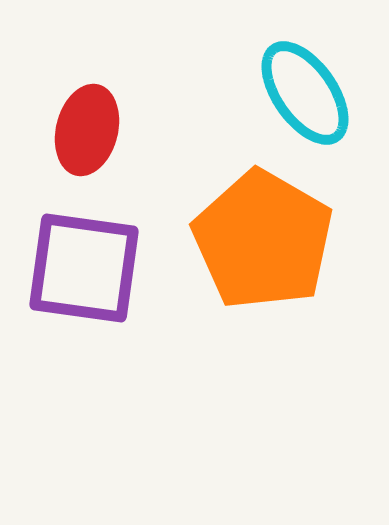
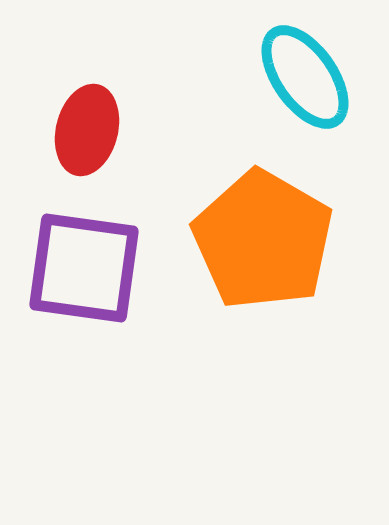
cyan ellipse: moved 16 px up
